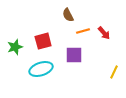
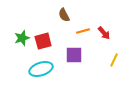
brown semicircle: moved 4 px left
green star: moved 7 px right, 9 px up
yellow line: moved 12 px up
